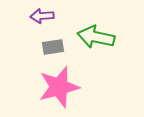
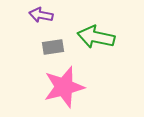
purple arrow: moved 1 px left, 1 px up; rotated 15 degrees clockwise
pink star: moved 5 px right
